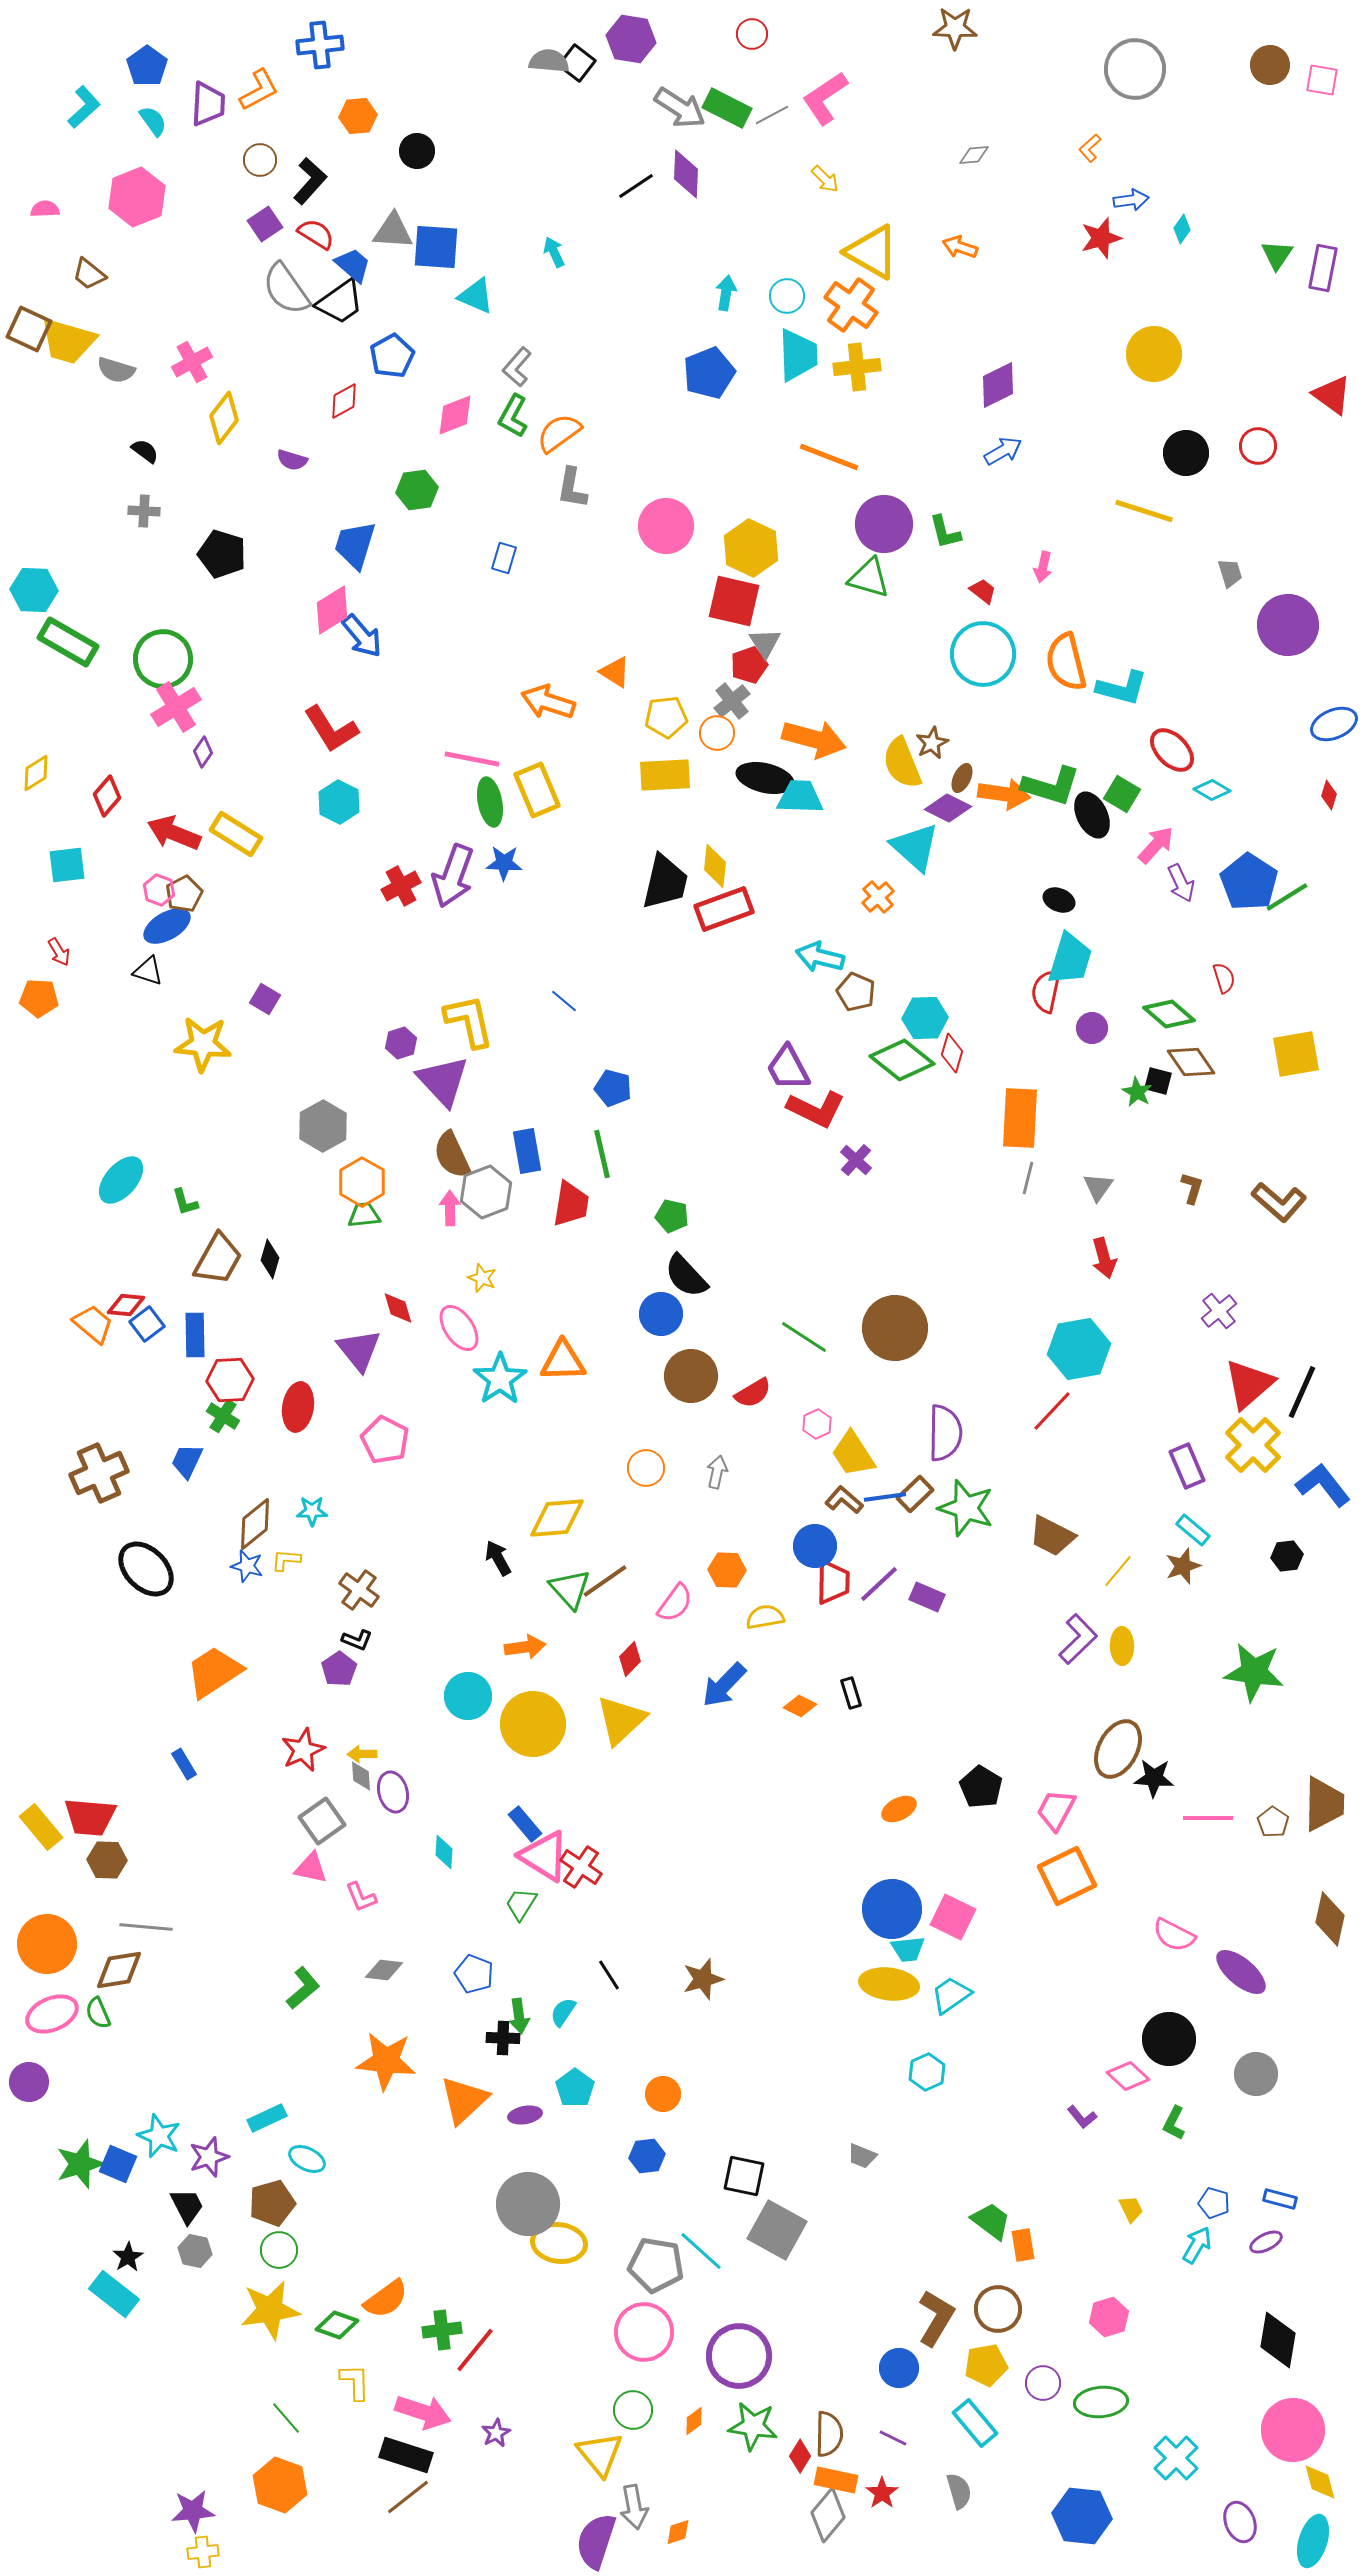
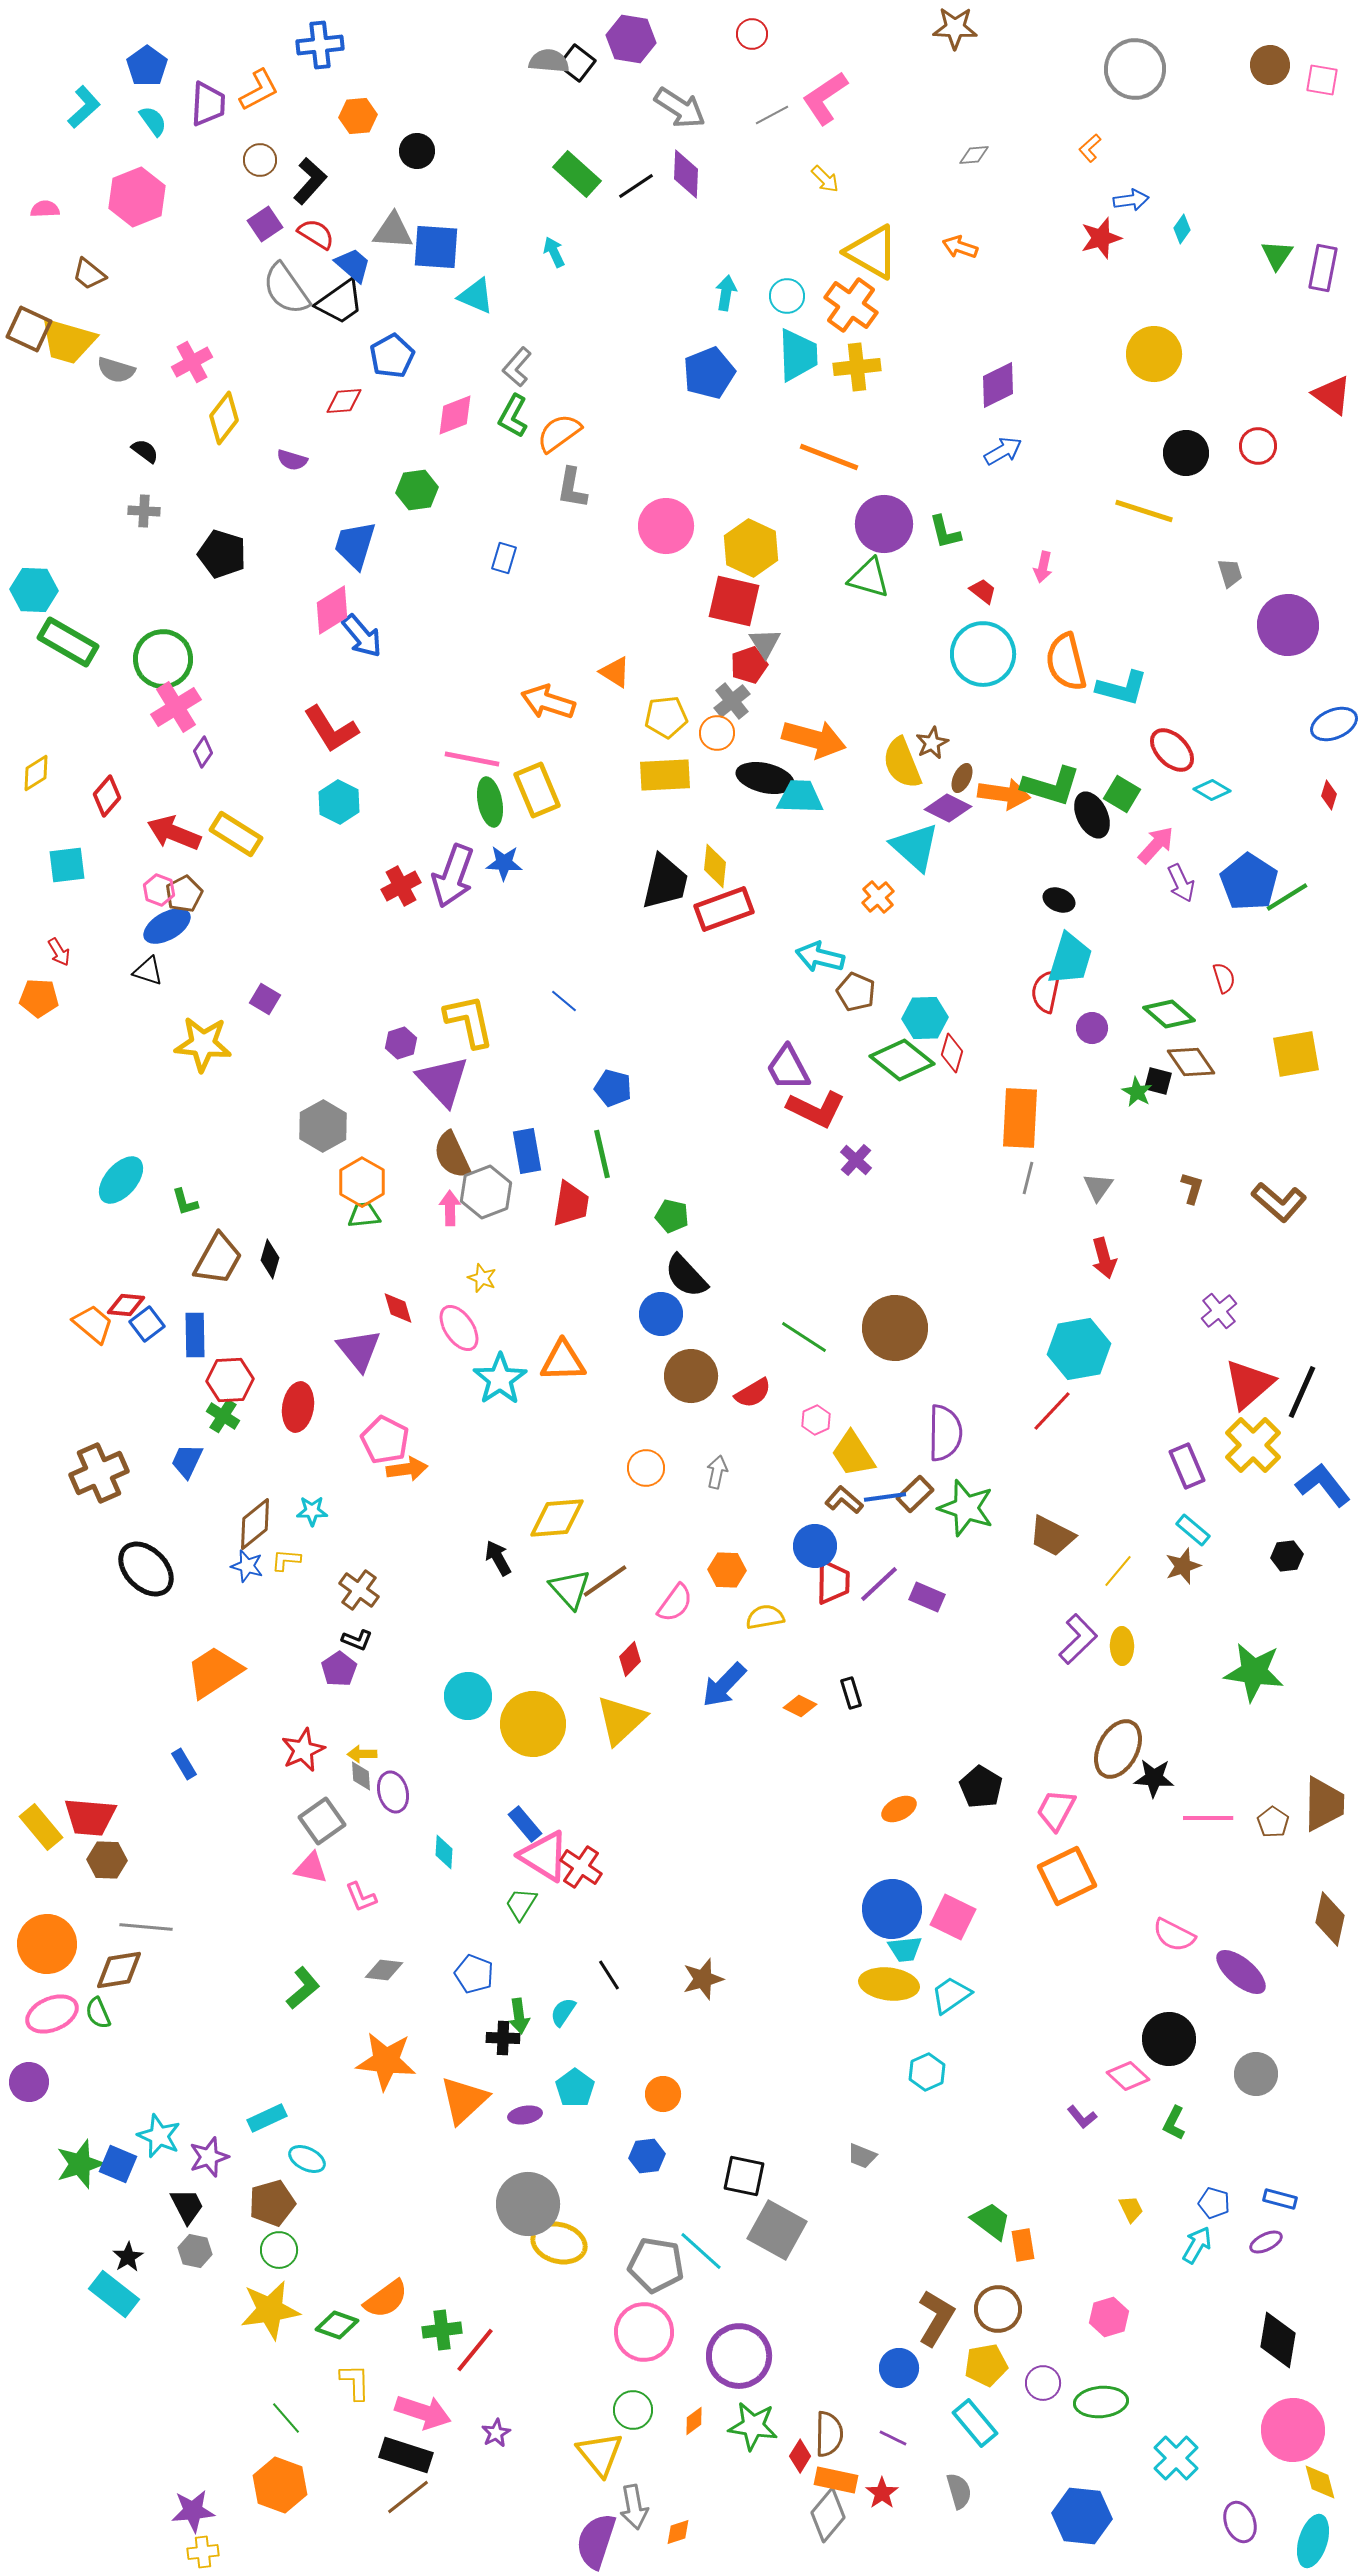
green rectangle at (727, 108): moved 150 px left, 66 px down; rotated 15 degrees clockwise
red diamond at (344, 401): rotated 24 degrees clockwise
pink hexagon at (817, 1424): moved 1 px left, 4 px up
orange arrow at (525, 1647): moved 118 px left, 178 px up
cyan trapezoid at (908, 1949): moved 3 px left
yellow ellipse at (559, 2243): rotated 8 degrees clockwise
